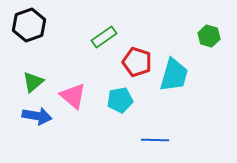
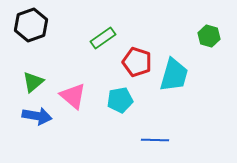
black hexagon: moved 2 px right
green rectangle: moved 1 px left, 1 px down
